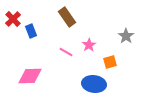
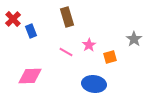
brown rectangle: rotated 18 degrees clockwise
gray star: moved 8 px right, 3 px down
orange square: moved 5 px up
